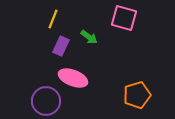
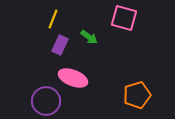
purple rectangle: moved 1 px left, 1 px up
